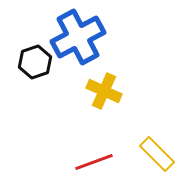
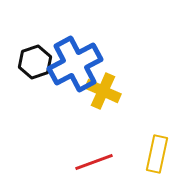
blue cross: moved 3 px left, 27 px down
yellow cross: moved 1 px left
yellow rectangle: rotated 57 degrees clockwise
